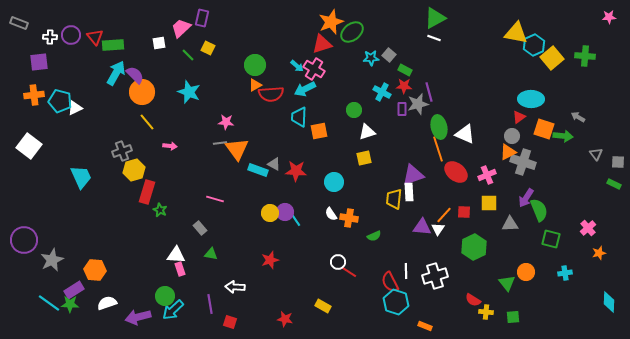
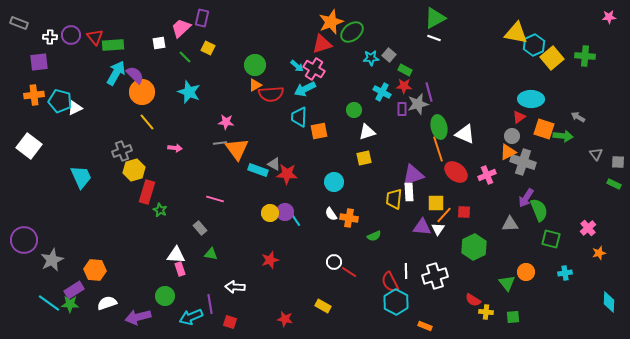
green line at (188, 55): moved 3 px left, 2 px down
pink arrow at (170, 146): moved 5 px right, 2 px down
red star at (296, 171): moved 9 px left, 3 px down
yellow square at (489, 203): moved 53 px left
white circle at (338, 262): moved 4 px left
cyan hexagon at (396, 302): rotated 10 degrees clockwise
cyan arrow at (173, 310): moved 18 px right, 7 px down; rotated 20 degrees clockwise
